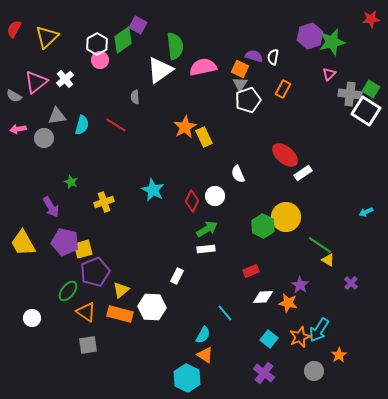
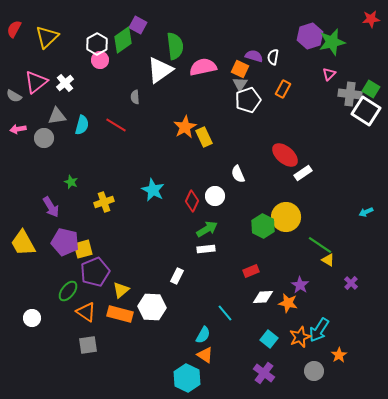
white cross at (65, 79): moved 4 px down
